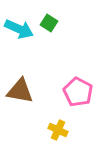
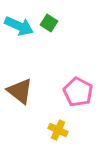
cyan arrow: moved 3 px up
brown triangle: rotated 28 degrees clockwise
